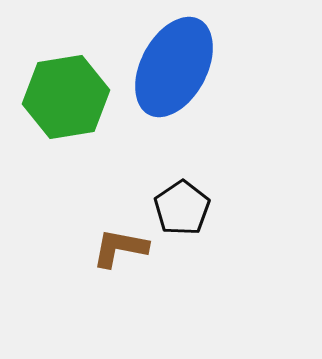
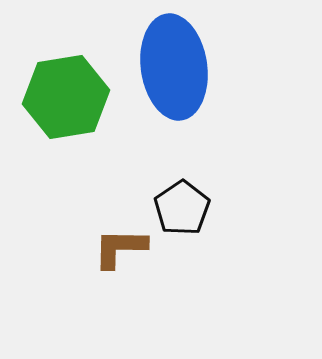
blue ellipse: rotated 36 degrees counterclockwise
brown L-shape: rotated 10 degrees counterclockwise
